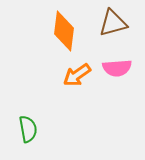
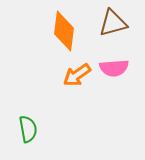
pink semicircle: moved 3 px left
